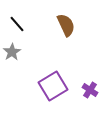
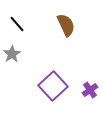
gray star: moved 2 px down
purple square: rotated 12 degrees counterclockwise
purple cross: rotated 21 degrees clockwise
